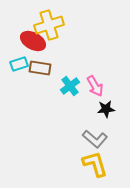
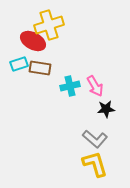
cyan cross: rotated 24 degrees clockwise
